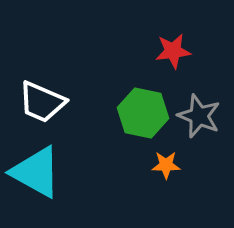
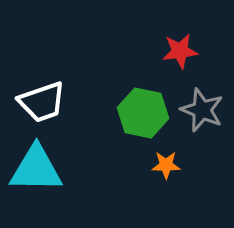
red star: moved 7 px right
white trapezoid: rotated 42 degrees counterclockwise
gray star: moved 3 px right, 6 px up
cyan triangle: moved 3 px up; rotated 28 degrees counterclockwise
